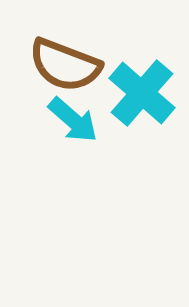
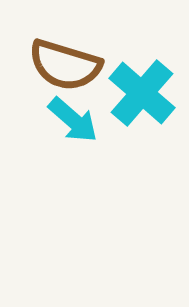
brown semicircle: rotated 4 degrees counterclockwise
